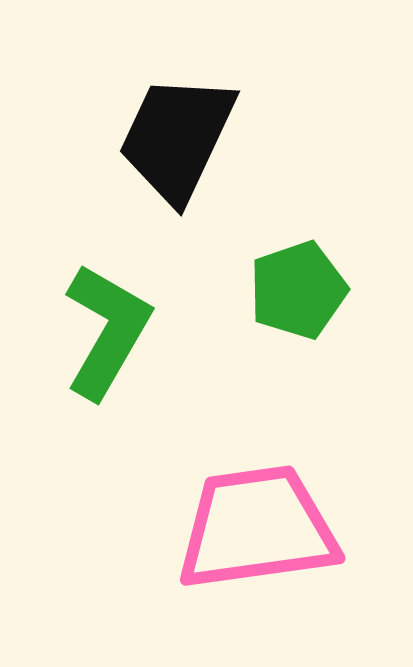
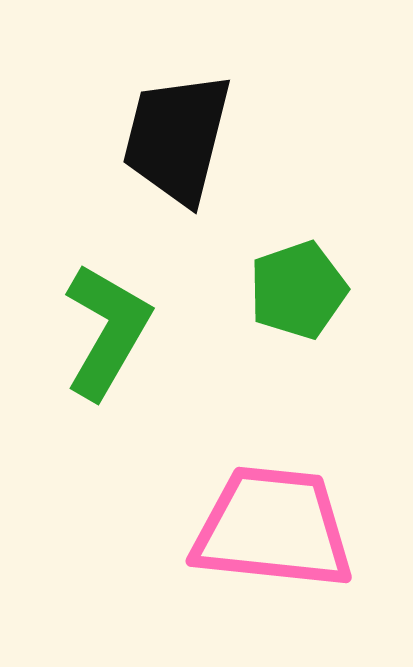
black trapezoid: rotated 11 degrees counterclockwise
pink trapezoid: moved 16 px right; rotated 14 degrees clockwise
